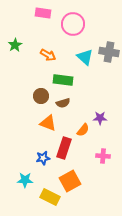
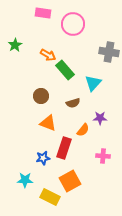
cyan triangle: moved 8 px right, 26 px down; rotated 30 degrees clockwise
green rectangle: moved 2 px right, 10 px up; rotated 42 degrees clockwise
brown semicircle: moved 10 px right
